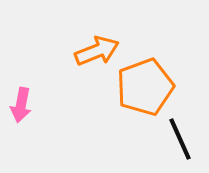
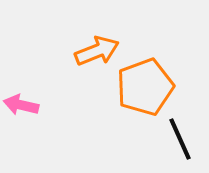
pink arrow: rotated 92 degrees clockwise
